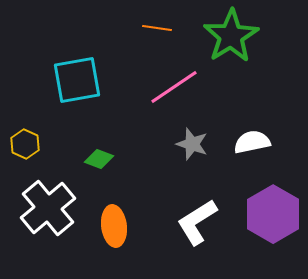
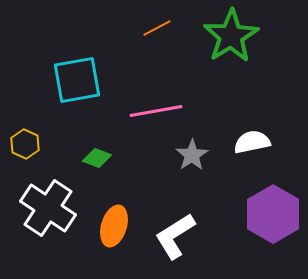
orange line: rotated 36 degrees counterclockwise
pink line: moved 18 px left, 24 px down; rotated 24 degrees clockwise
gray star: moved 11 px down; rotated 20 degrees clockwise
green diamond: moved 2 px left, 1 px up
white cross: rotated 16 degrees counterclockwise
white L-shape: moved 22 px left, 14 px down
orange ellipse: rotated 24 degrees clockwise
